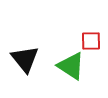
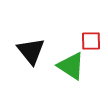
black triangle: moved 6 px right, 8 px up
